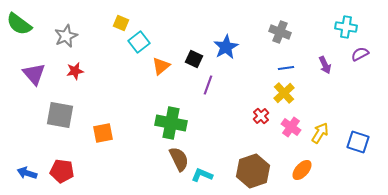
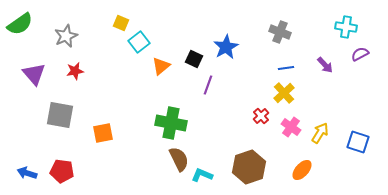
green semicircle: moved 1 px right; rotated 72 degrees counterclockwise
purple arrow: rotated 18 degrees counterclockwise
brown hexagon: moved 4 px left, 4 px up
